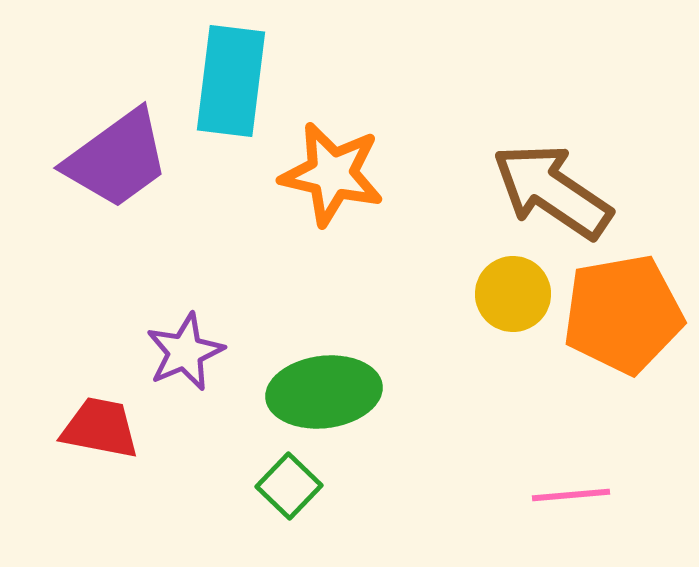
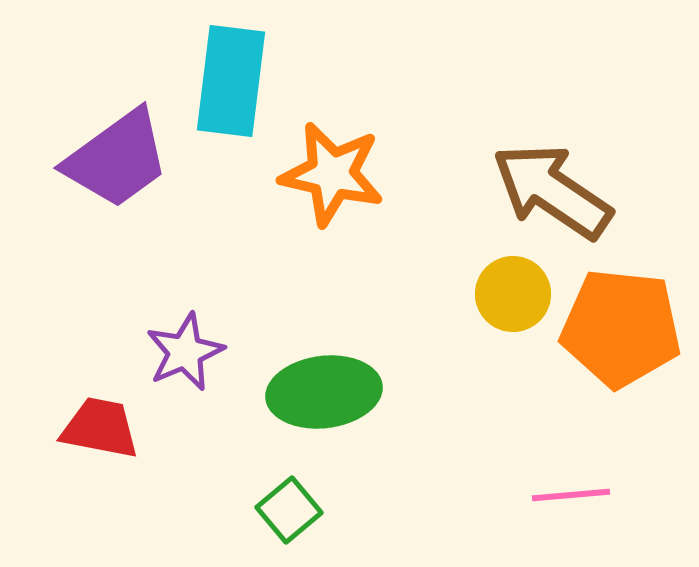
orange pentagon: moved 2 px left, 14 px down; rotated 16 degrees clockwise
green square: moved 24 px down; rotated 6 degrees clockwise
